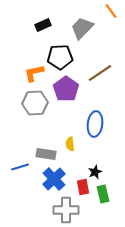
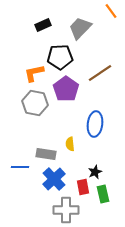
gray trapezoid: moved 2 px left
gray hexagon: rotated 15 degrees clockwise
blue line: rotated 18 degrees clockwise
